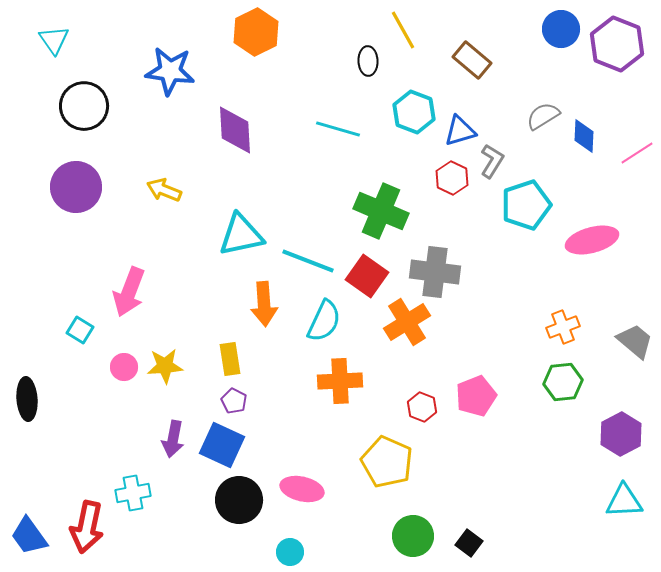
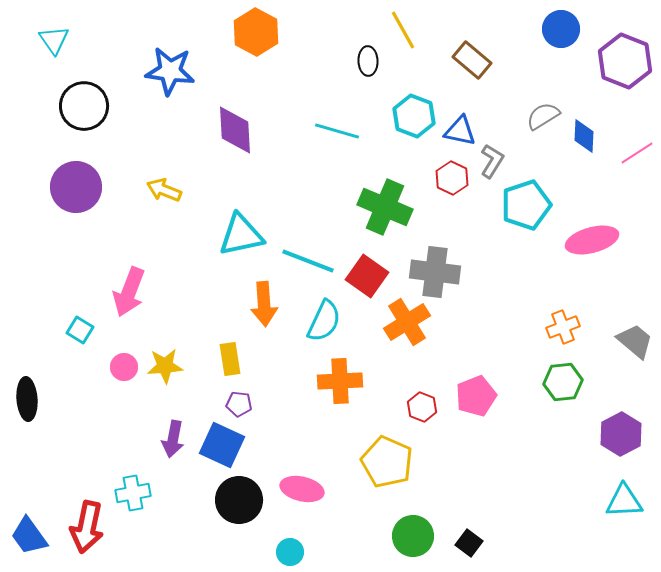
orange hexagon at (256, 32): rotated 6 degrees counterclockwise
purple hexagon at (617, 44): moved 8 px right, 17 px down
cyan hexagon at (414, 112): moved 4 px down
cyan line at (338, 129): moved 1 px left, 2 px down
blue triangle at (460, 131): rotated 28 degrees clockwise
green cross at (381, 211): moved 4 px right, 4 px up
purple pentagon at (234, 401): moved 5 px right, 3 px down; rotated 20 degrees counterclockwise
